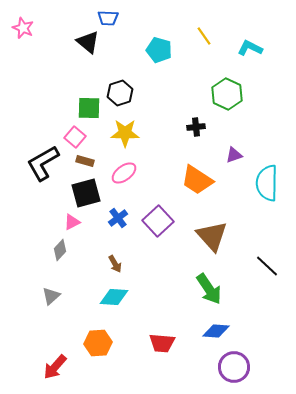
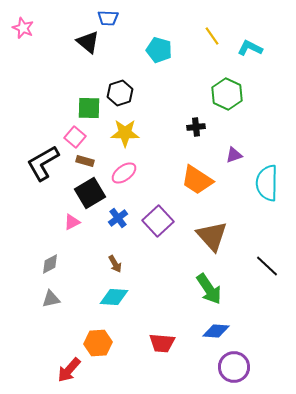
yellow line: moved 8 px right
black square: moved 4 px right; rotated 16 degrees counterclockwise
gray diamond: moved 10 px left, 14 px down; rotated 20 degrees clockwise
gray triangle: moved 3 px down; rotated 30 degrees clockwise
red arrow: moved 14 px right, 3 px down
